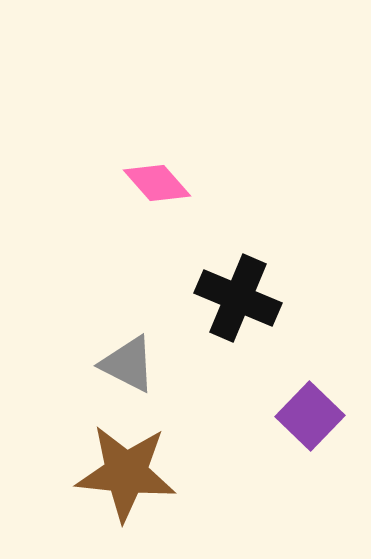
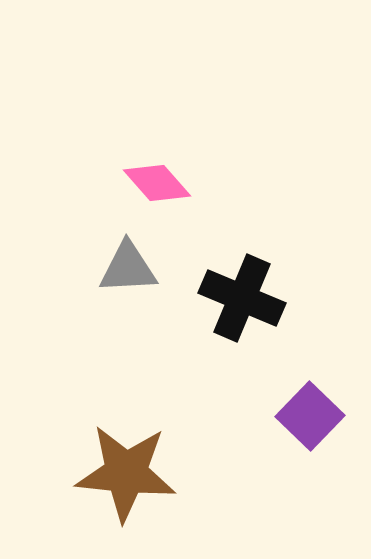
black cross: moved 4 px right
gray triangle: moved 96 px up; rotated 30 degrees counterclockwise
